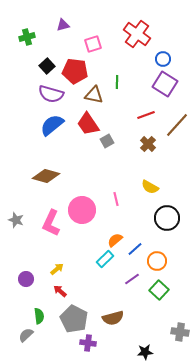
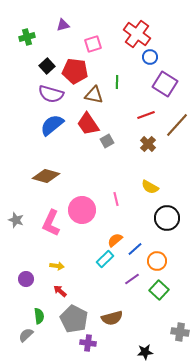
blue circle: moved 13 px left, 2 px up
yellow arrow: moved 3 px up; rotated 48 degrees clockwise
brown semicircle: moved 1 px left
